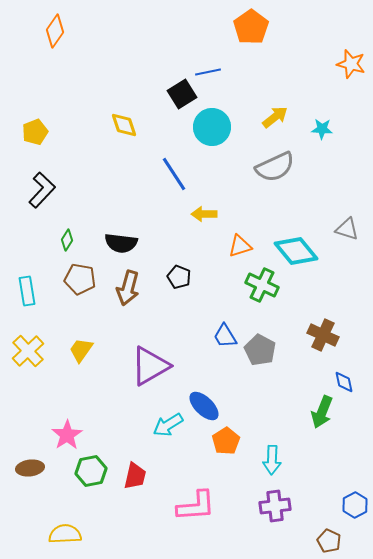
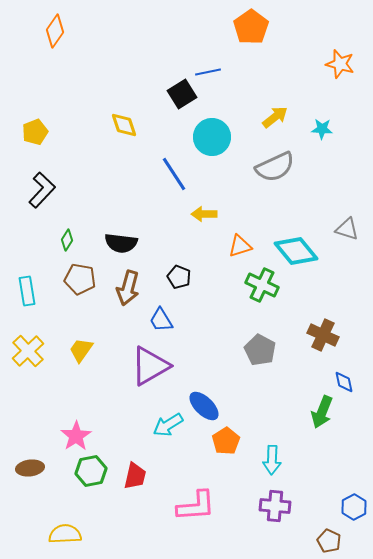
orange star at (351, 64): moved 11 px left
cyan circle at (212, 127): moved 10 px down
blue trapezoid at (225, 336): moved 64 px left, 16 px up
pink star at (67, 435): moved 9 px right, 1 px down
blue hexagon at (355, 505): moved 1 px left, 2 px down
purple cross at (275, 506): rotated 12 degrees clockwise
